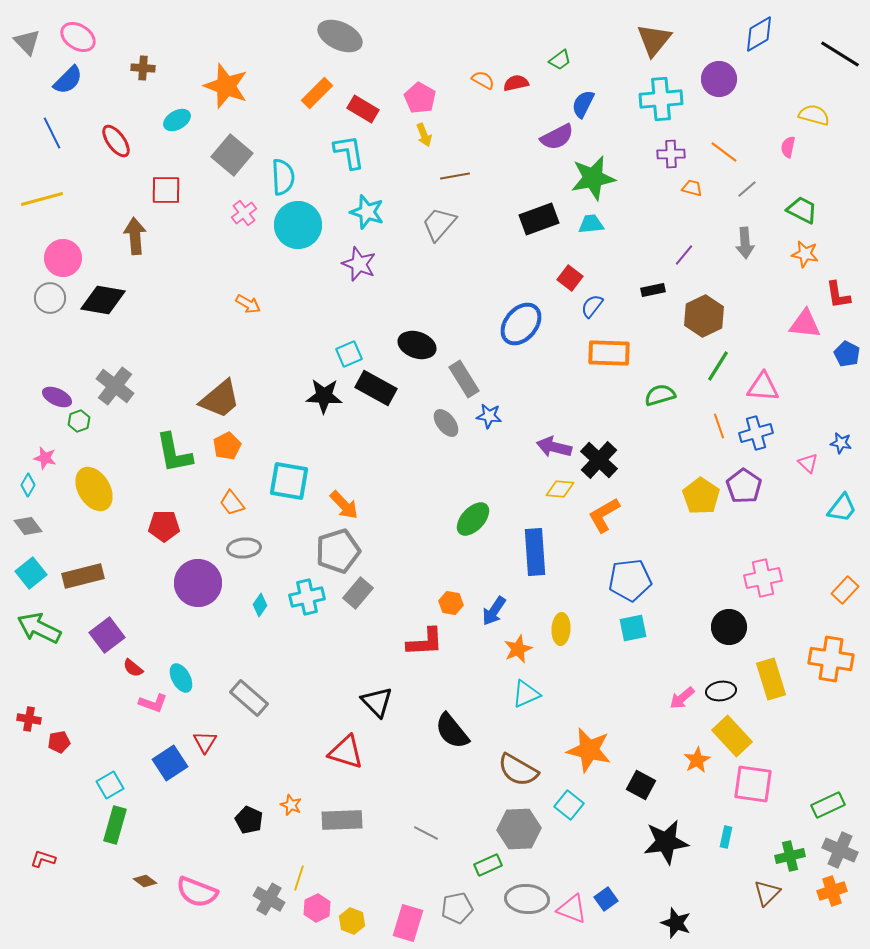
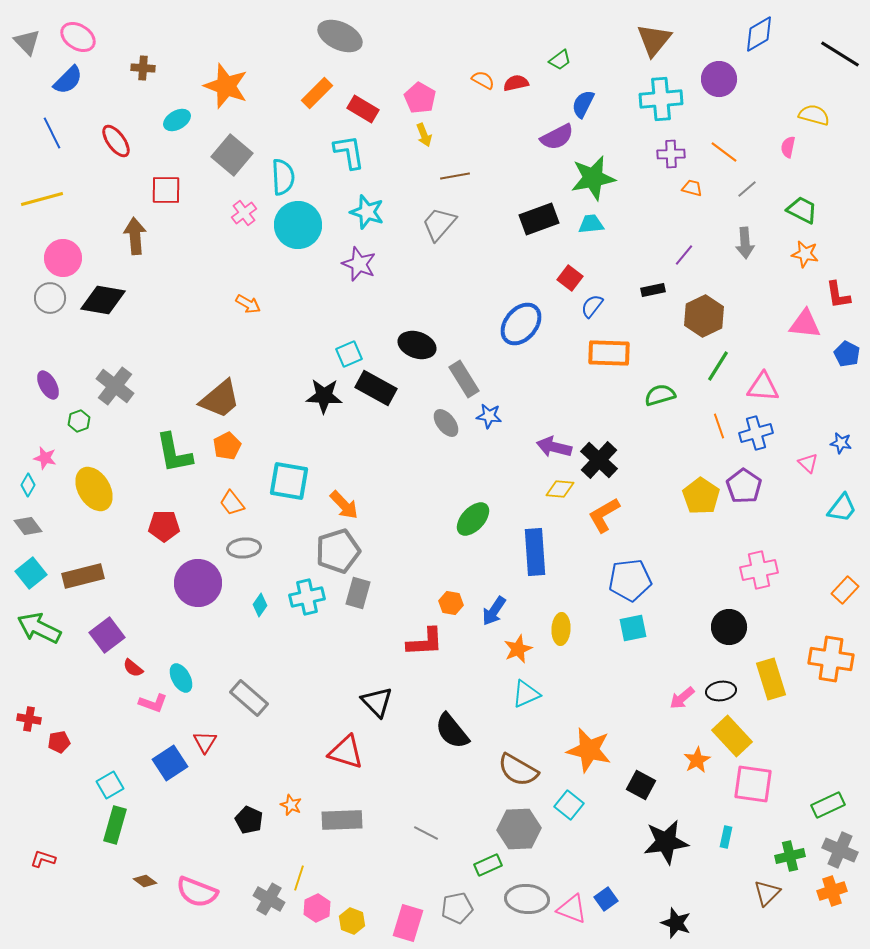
purple ellipse at (57, 397): moved 9 px left, 12 px up; rotated 36 degrees clockwise
pink cross at (763, 578): moved 4 px left, 8 px up
gray rectangle at (358, 593): rotated 24 degrees counterclockwise
